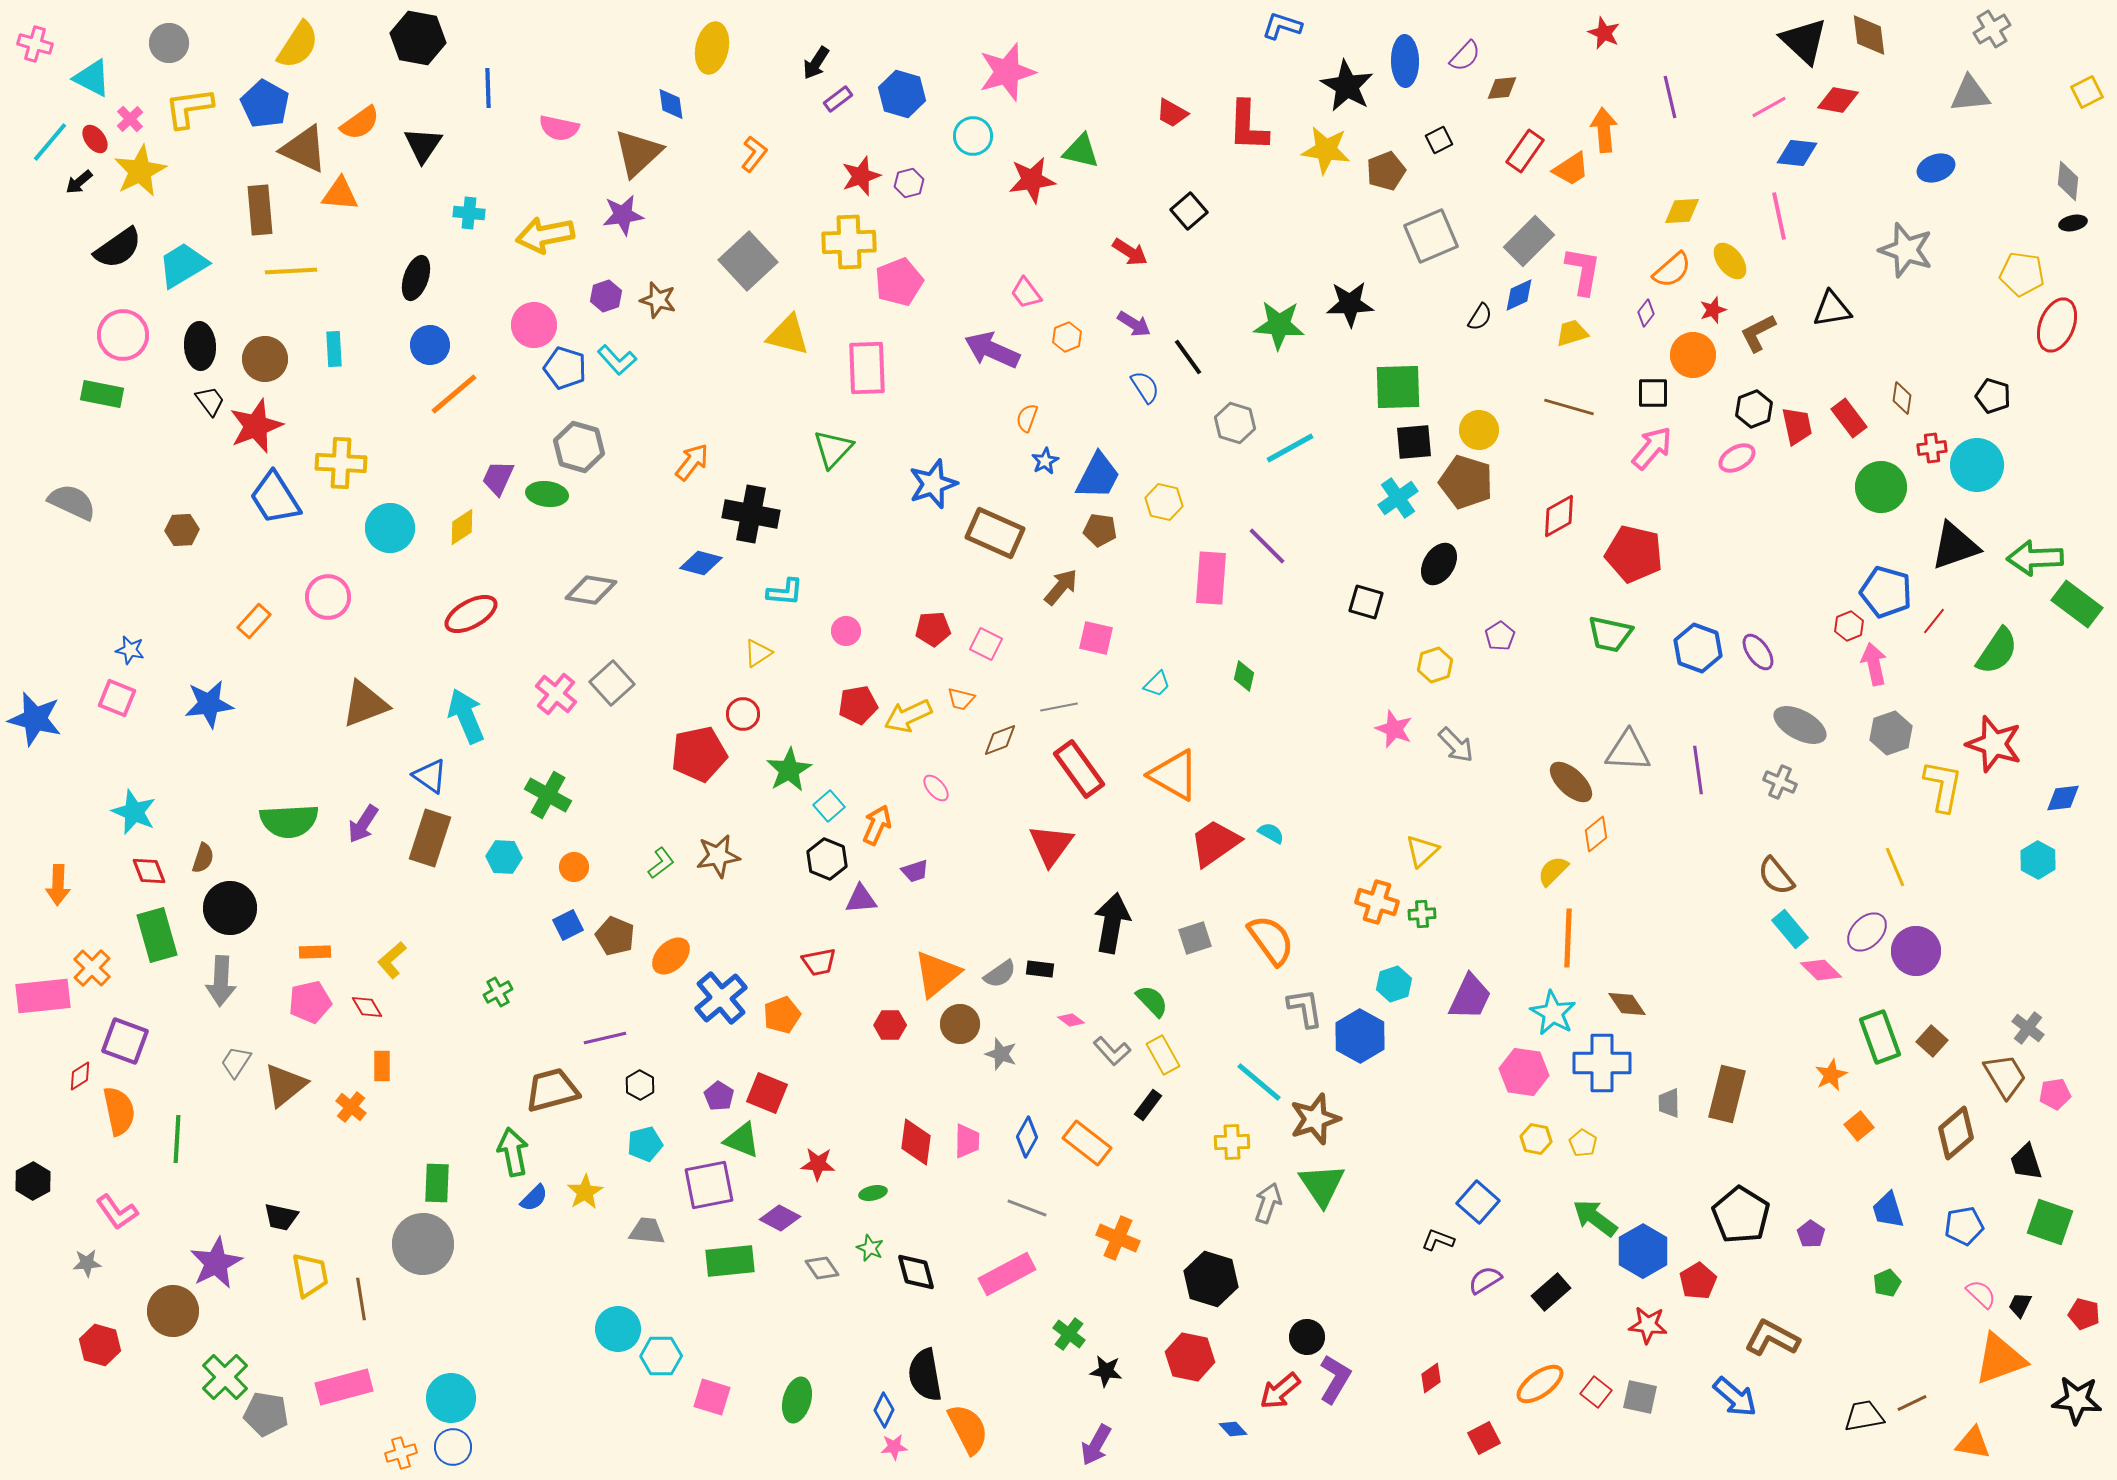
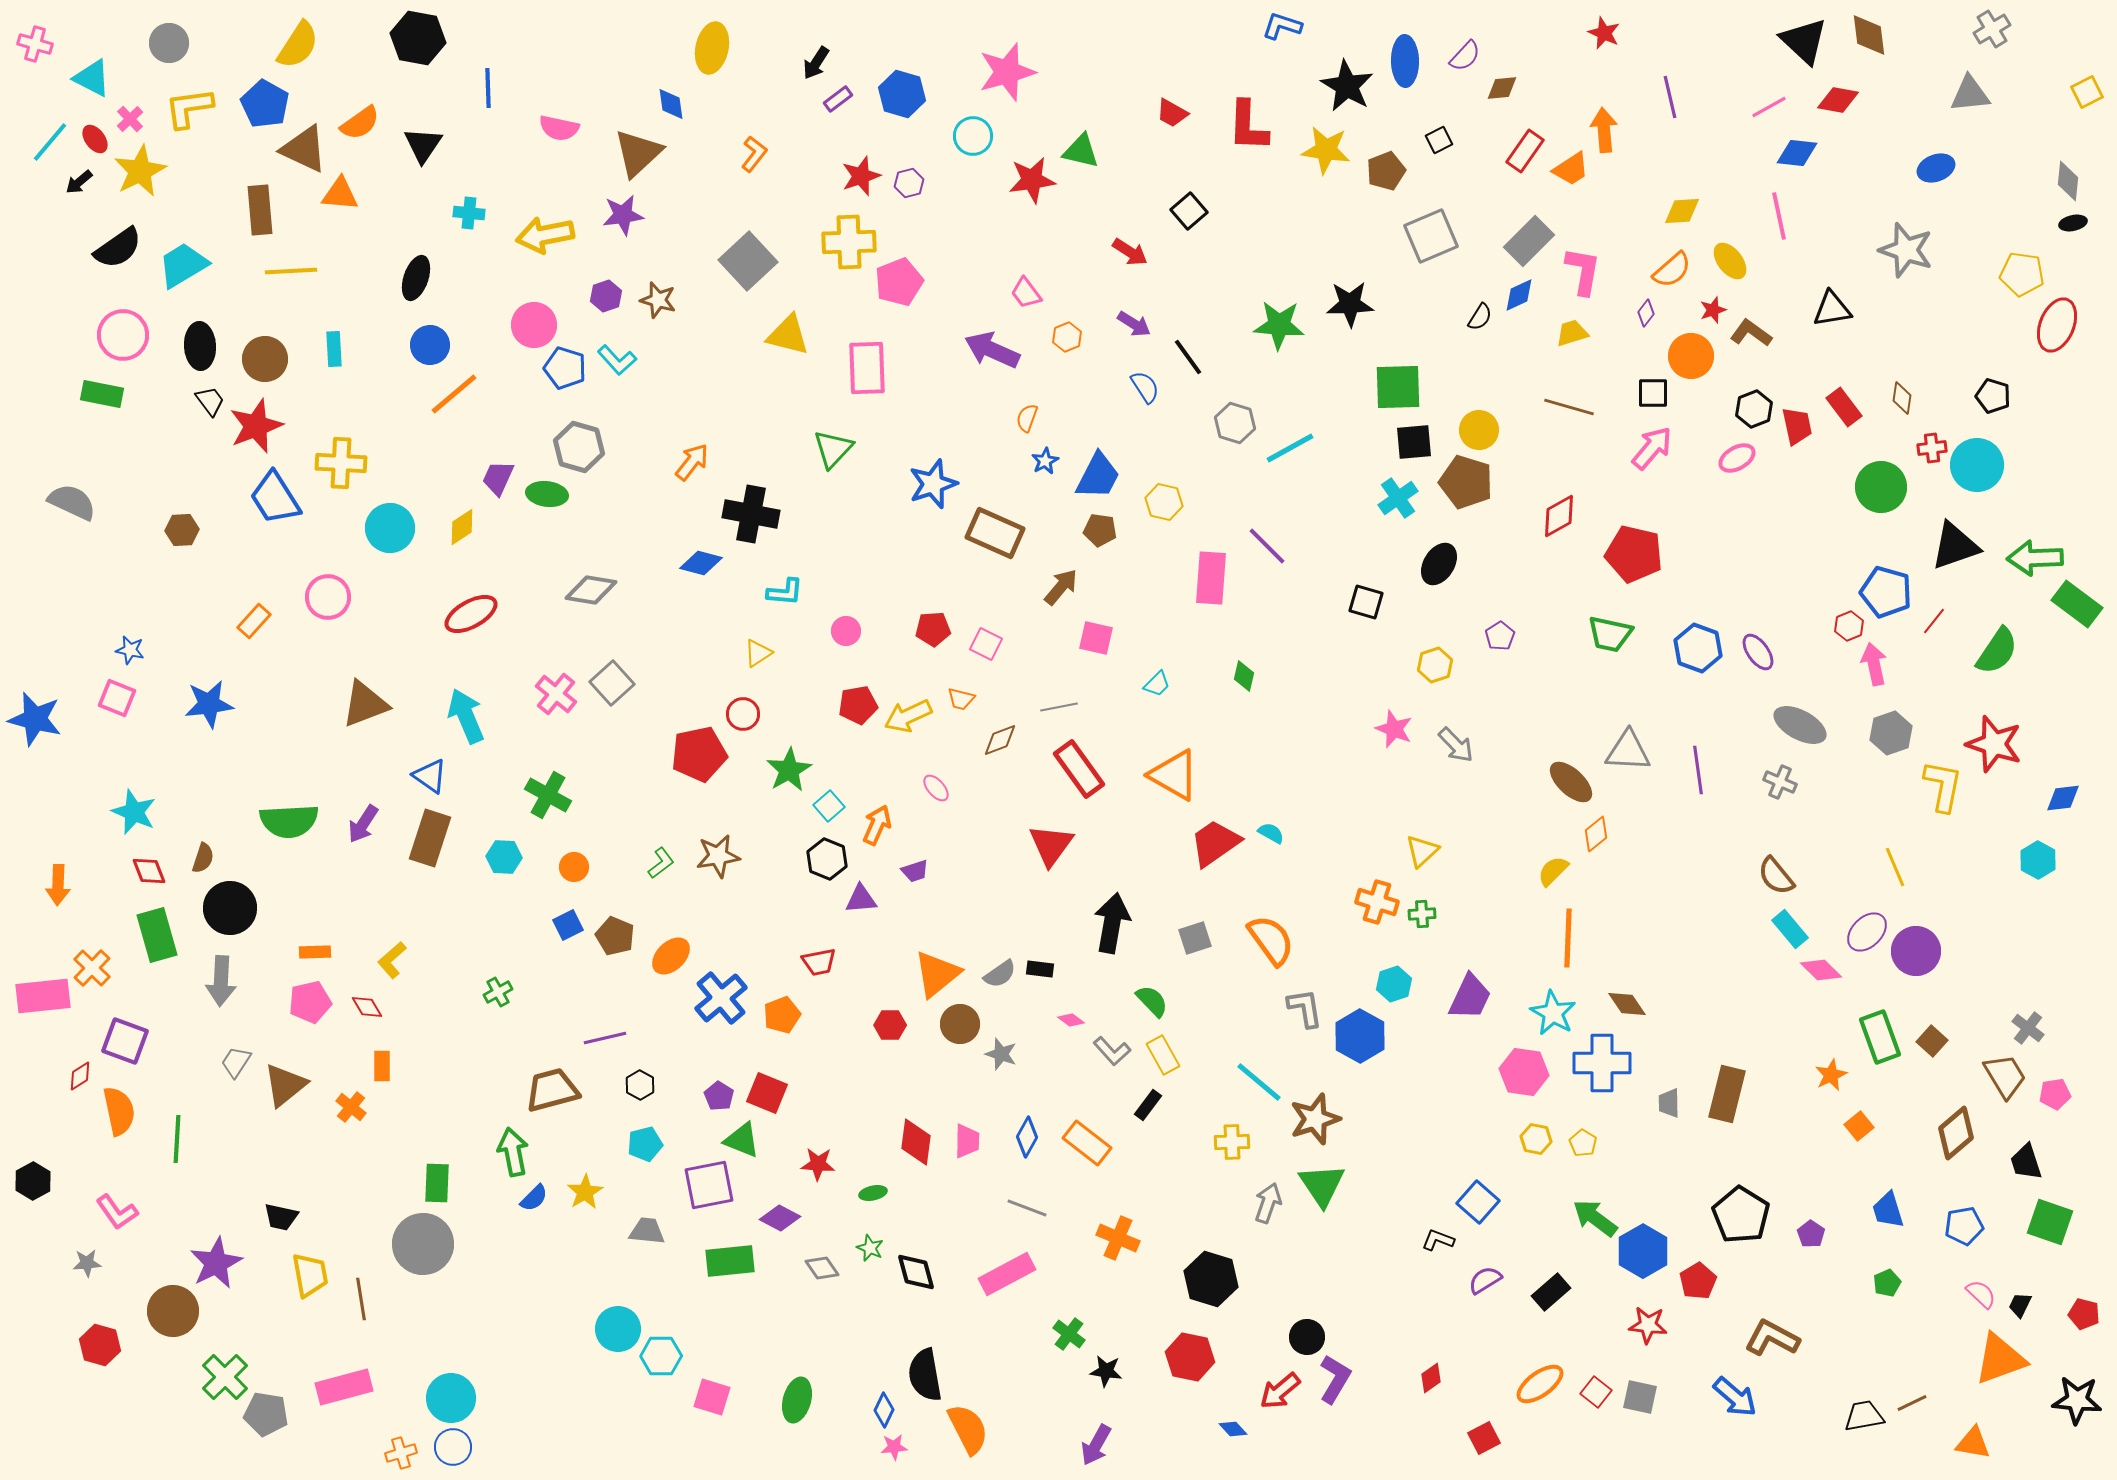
brown L-shape at (1758, 333): moved 7 px left; rotated 63 degrees clockwise
orange circle at (1693, 355): moved 2 px left, 1 px down
red rectangle at (1849, 418): moved 5 px left, 11 px up
